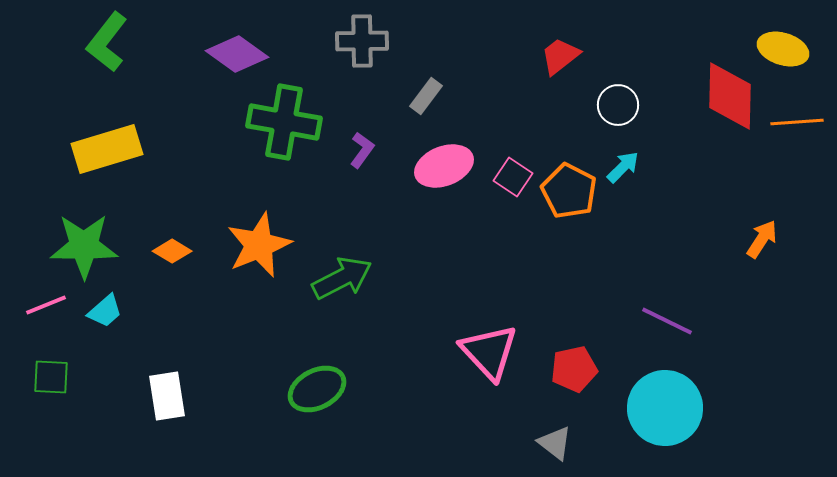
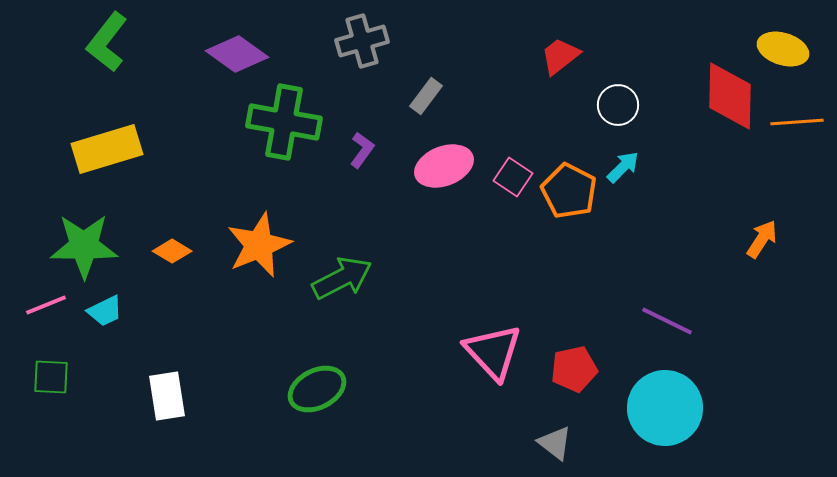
gray cross: rotated 15 degrees counterclockwise
cyan trapezoid: rotated 15 degrees clockwise
pink triangle: moved 4 px right
